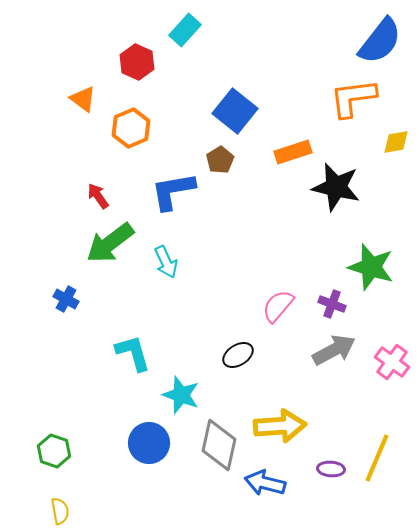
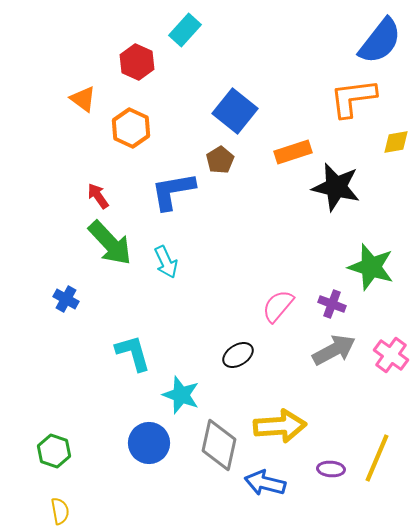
orange hexagon: rotated 12 degrees counterclockwise
green arrow: rotated 96 degrees counterclockwise
pink cross: moved 1 px left, 7 px up
